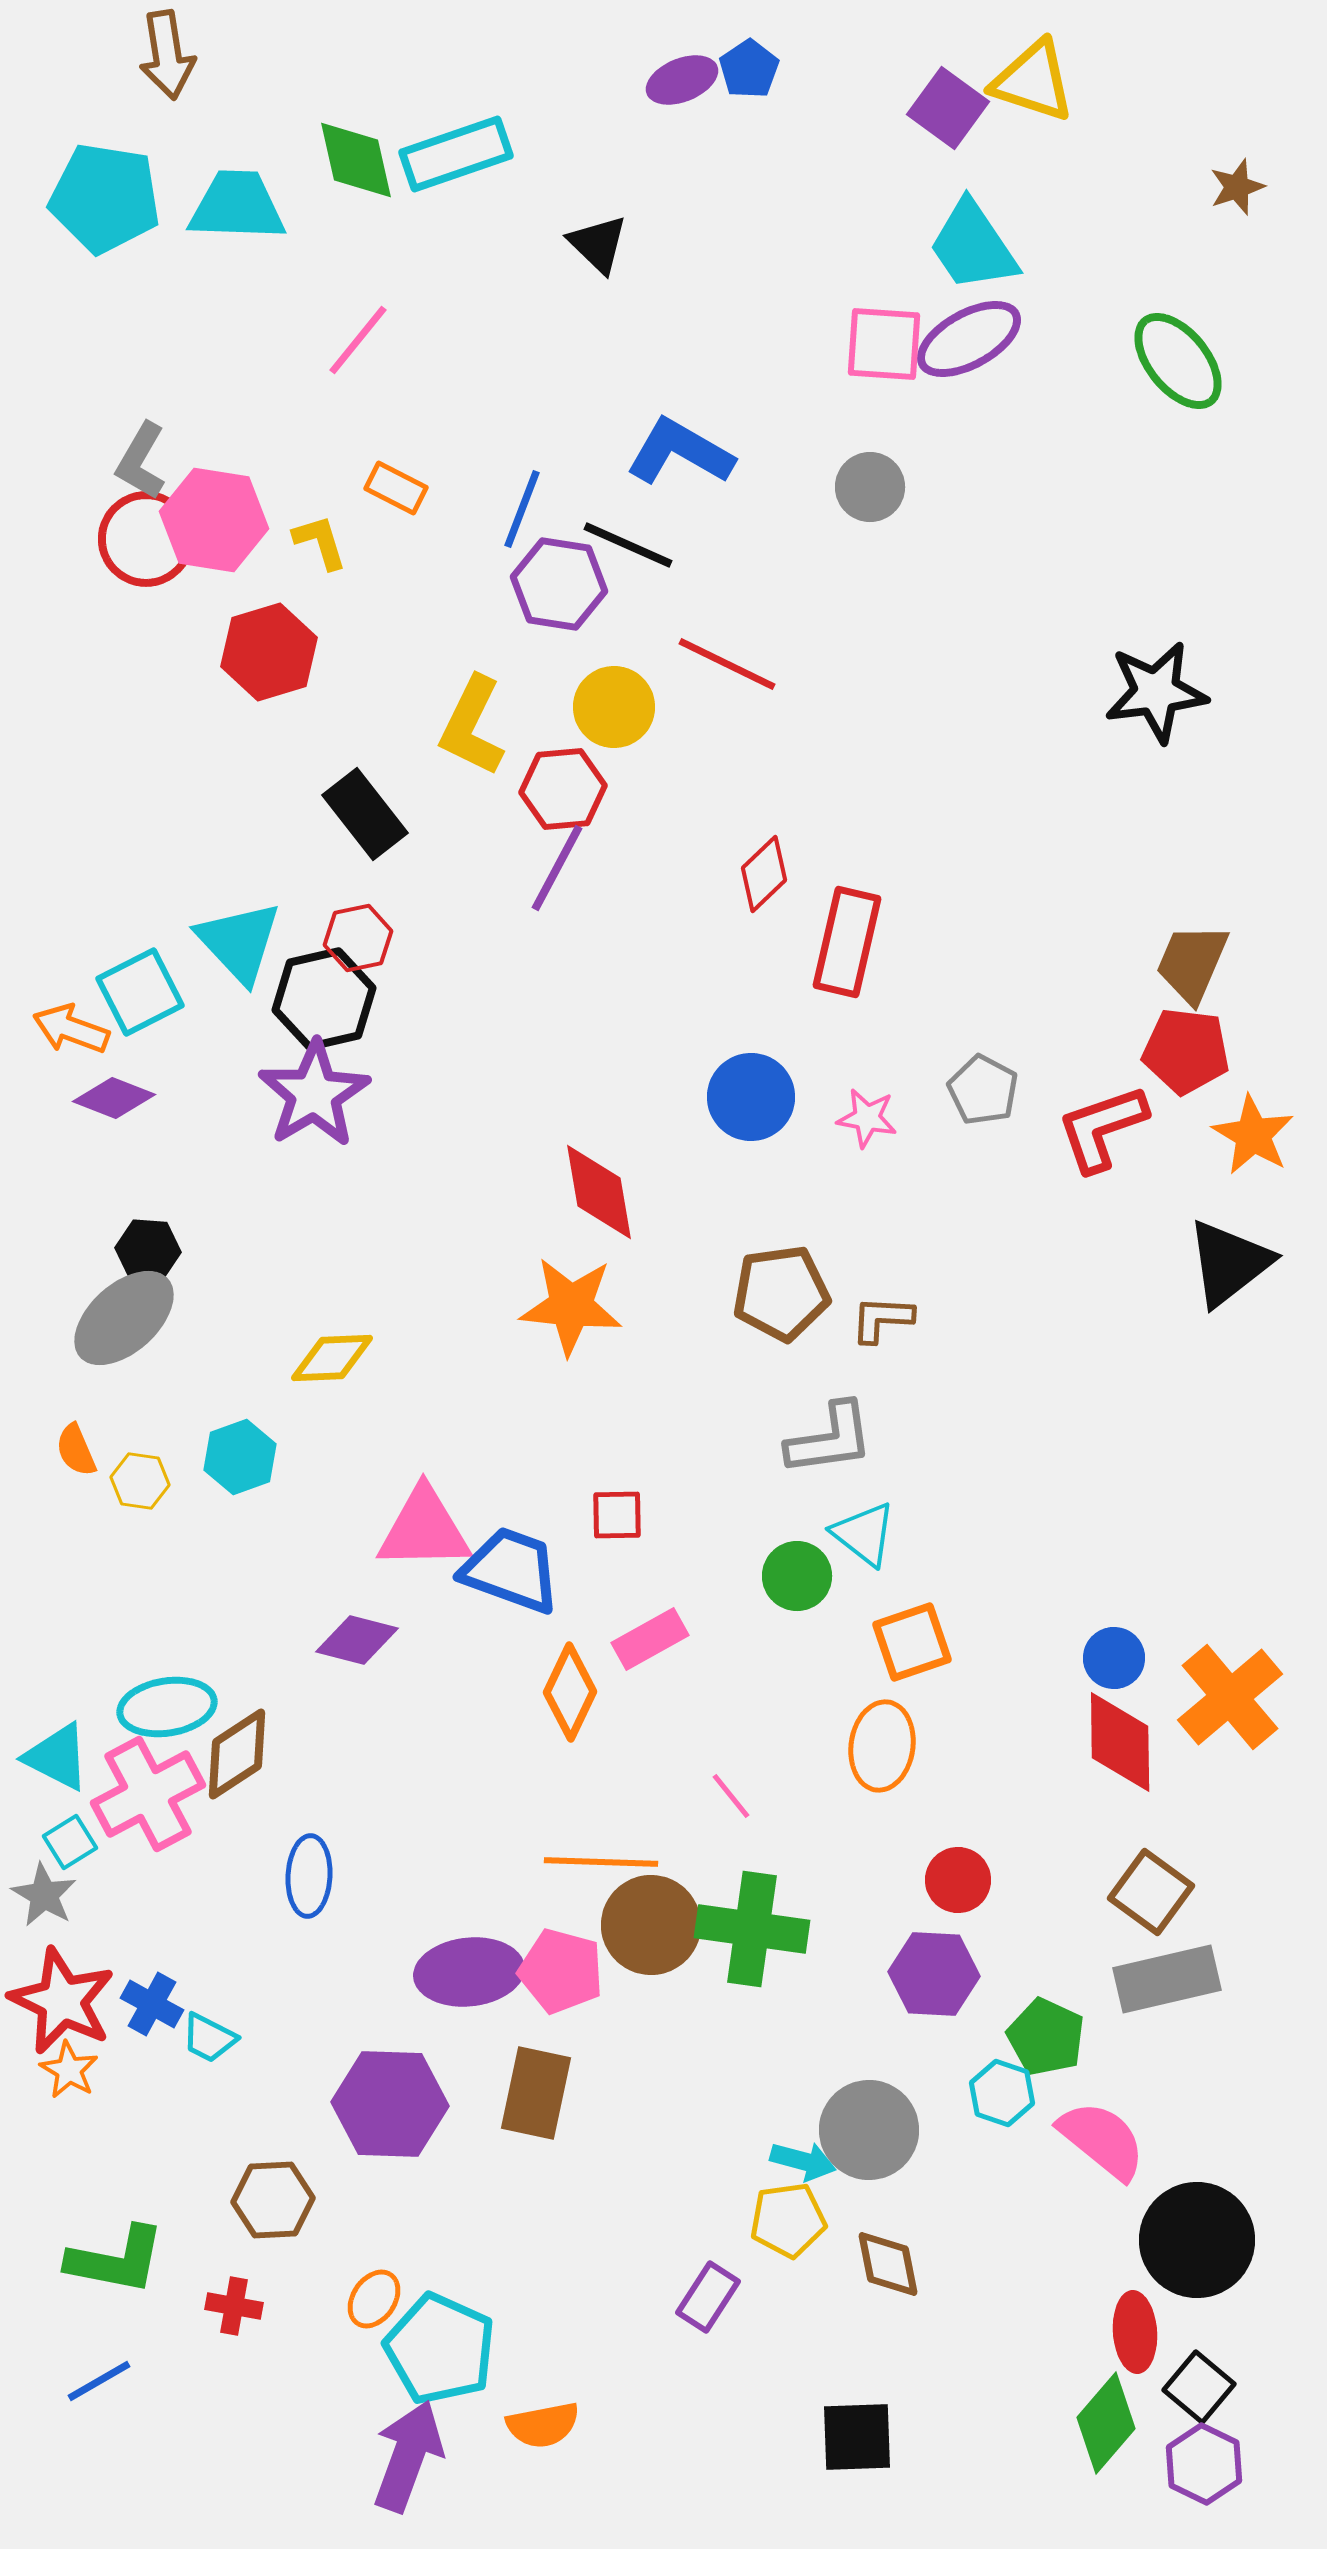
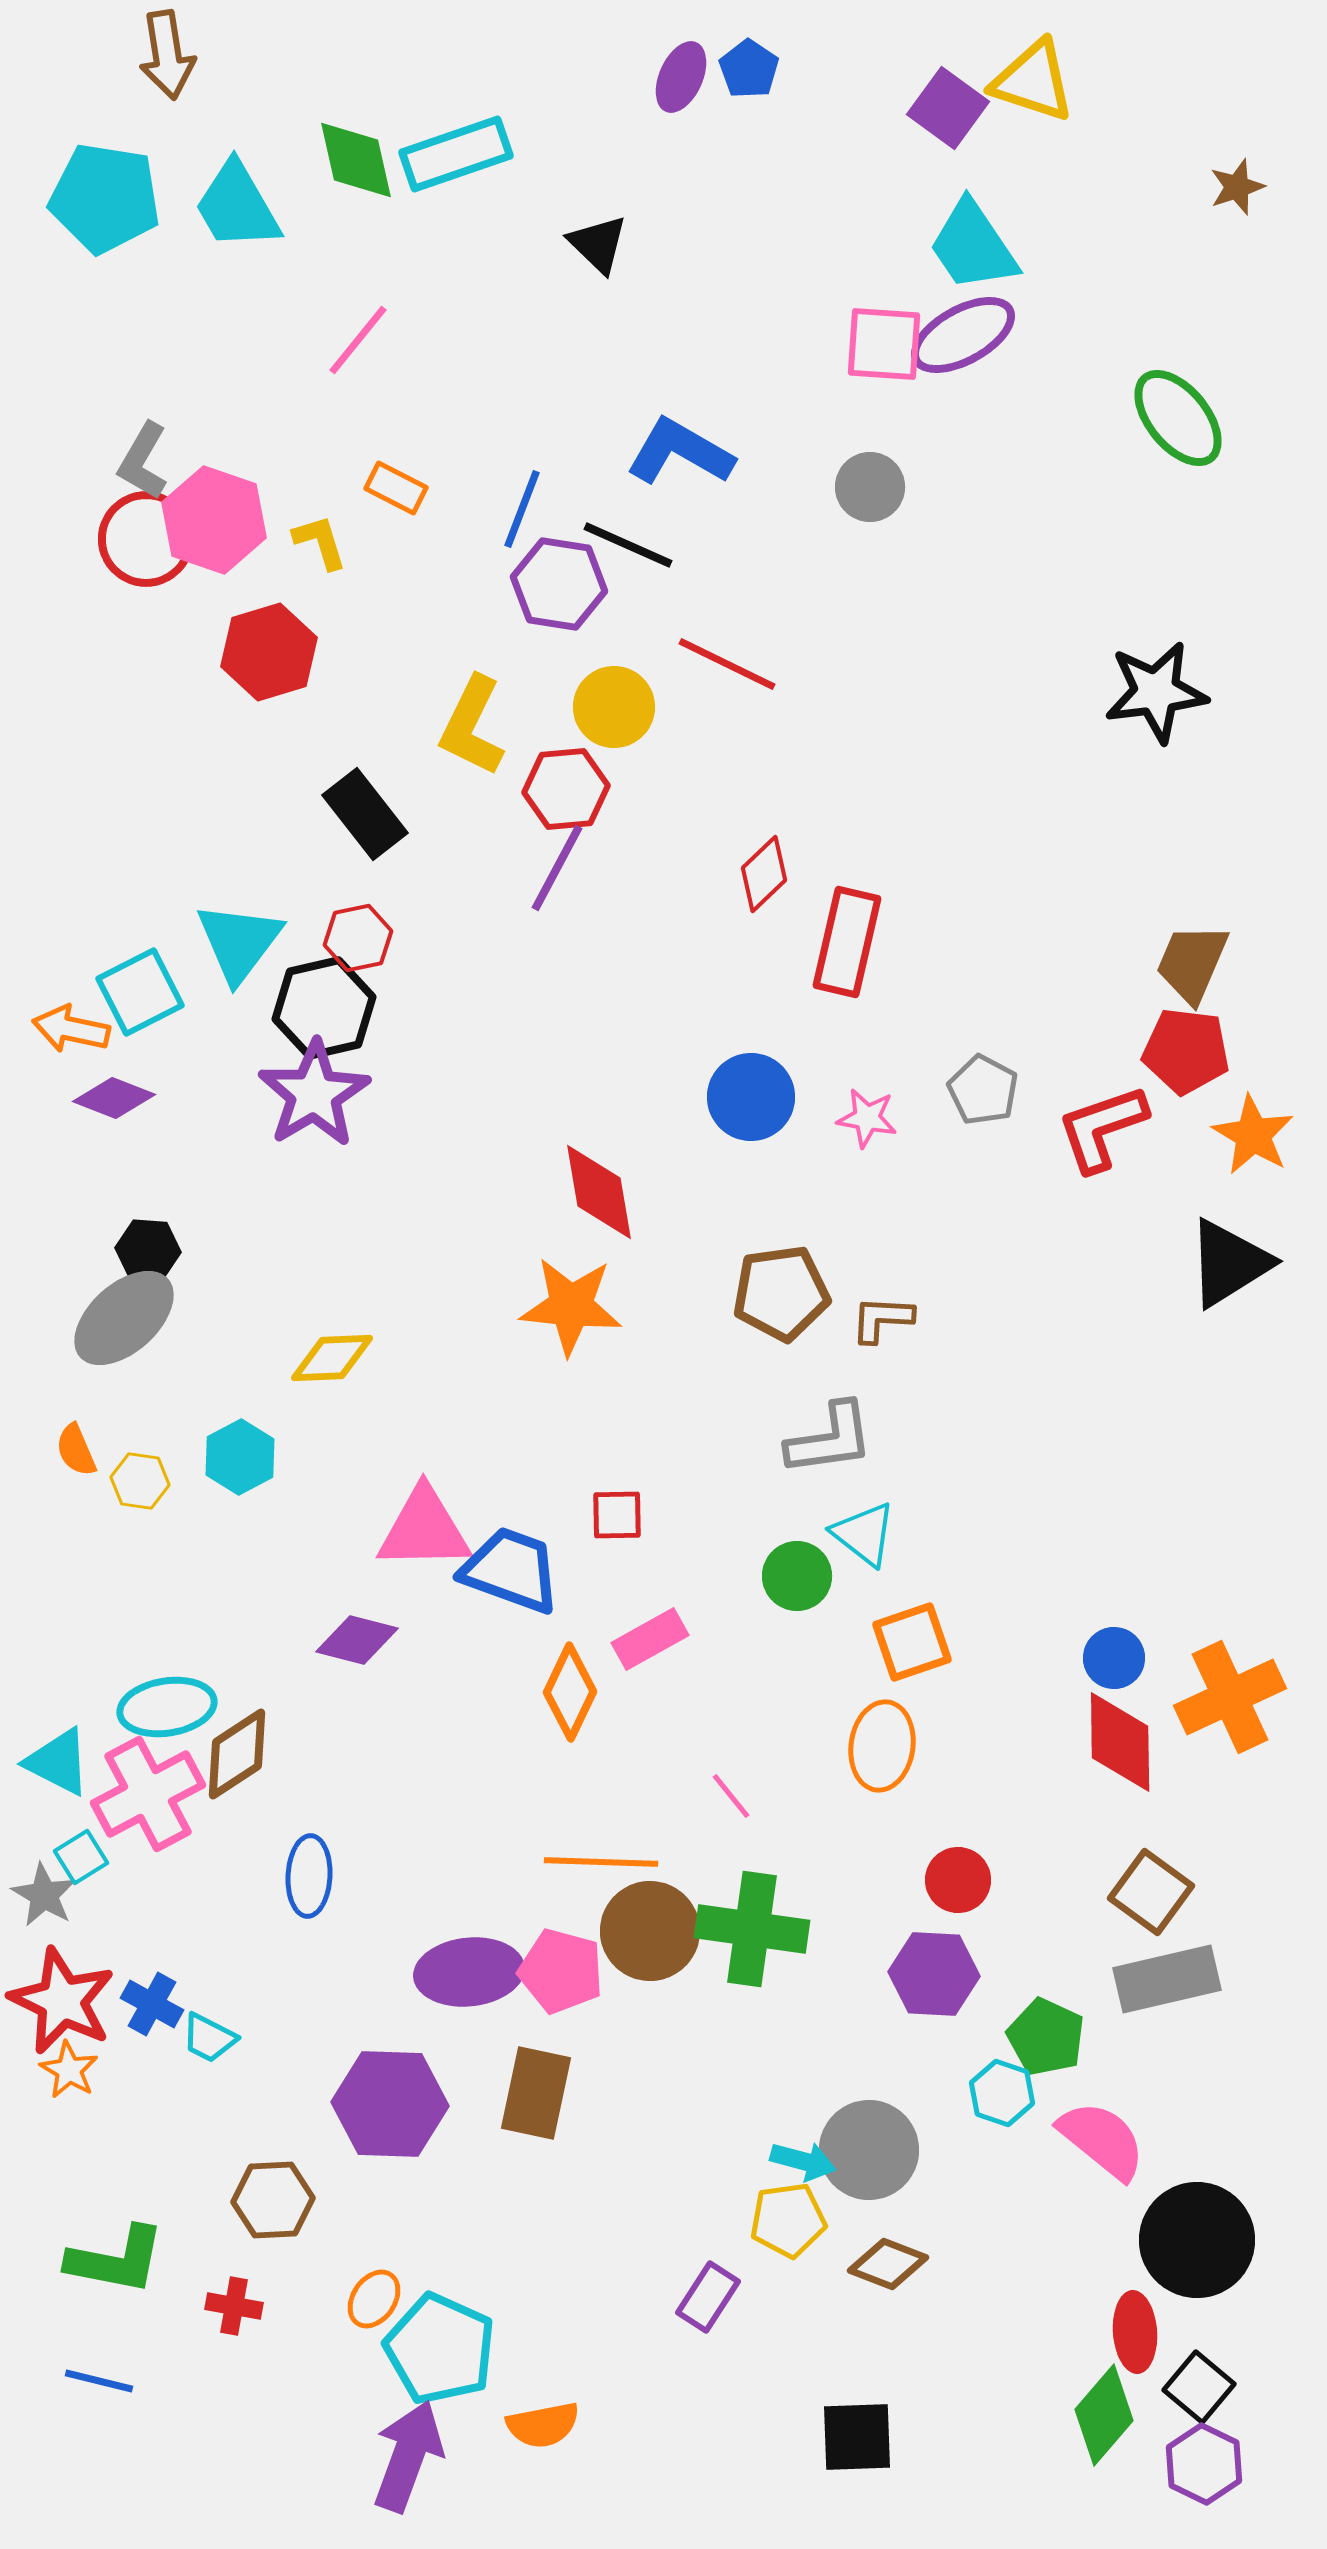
blue pentagon at (749, 69): rotated 4 degrees counterclockwise
purple ellipse at (682, 80): moved 1 px left, 3 px up; rotated 44 degrees counterclockwise
cyan trapezoid at (237, 206): rotated 122 degrees counterclockwise
purple ellipse at (969, 339): moved 6 px left, 4 px up
green ellipse at (1178, 361): moved 57 px down
gray L-shape at (141, 461): moved 2 px right
pink hexagon at (214, 520): rotated 10 degrees clockwise
red hexagon at (563, 789): moved 3 px right
cyan triangle at (239, 942): rotated 20 degrees clockwise
black hexagon at (324, 999): moved 9 px down
orange arrow at (71, 1029): rotated 8 degrees counterclockwise
black triangle at (1229, 1263): rotated 6 degrees clockwise
cyan hexagon at (240, 1457): rotated 8 degrees counterclockwise
orange cross at (1230, 1697): rotated 15 degrees clockwise
cyan triangle at (57, 1757): moved 1 px right, 5 px down
cyan square at (70, 1842): moved 11 px right, 15 px down
brown circle at (651, 1925): moved 1 px left, 6 px down
gray circle at (869, 2130): moved 20 px down
brown diamond at (888, 2264): rotated 58 degrees counterclockwise
blue line at (99, 2381): rotated 44 degrees clockwise
green diamond at (1106, 2423): moved 2 px left, 8 px up
